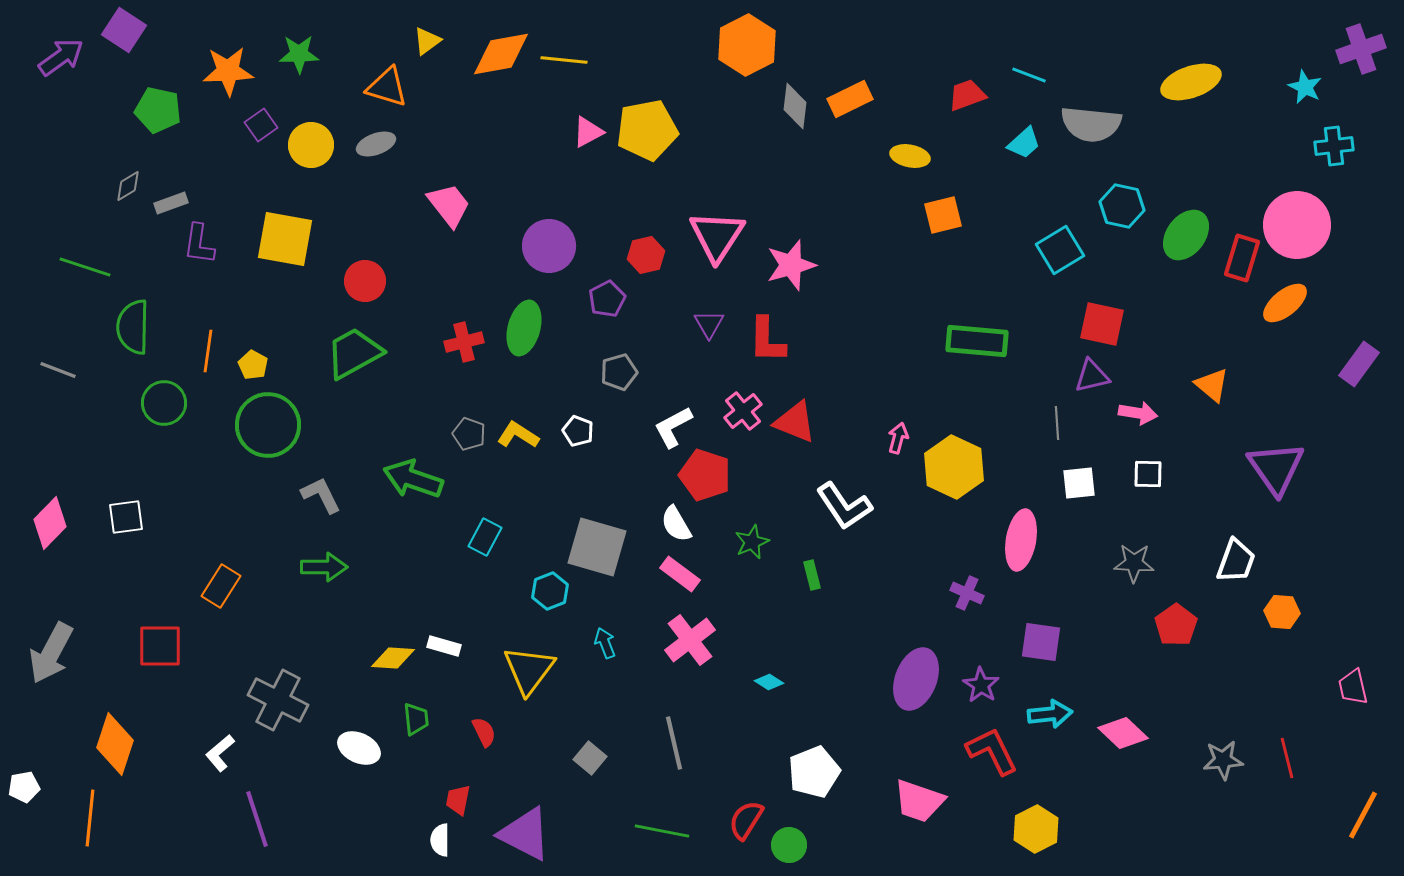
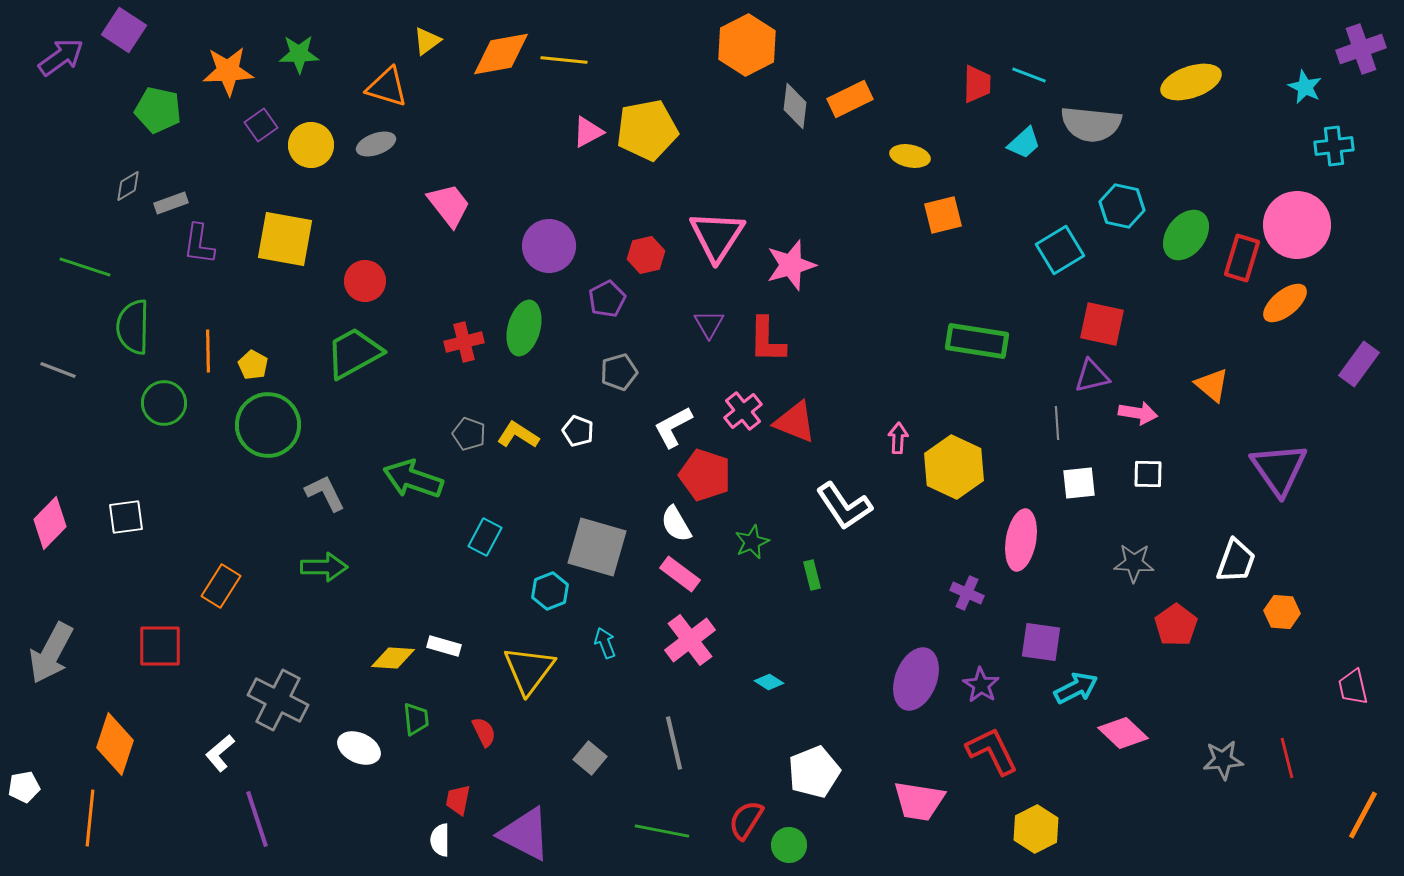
red trapezoid at (967, 95): moved 10 px right, 11 px up; rotated 111 degrees clockwise
green rectangle at (977, 341): rotated 4 degrees clockwise
orange line at (208, 351): rotated 9 degrees counterclockwise
pink arrow at (898, 438): rotated 12 degrees counterclockwise
purple triangle at (1276, 468): moved 3 px right, 1 px down
gray L-shape at (321, 495): moved 4 px right, 2 px up
cyan arrow at (1050, 714): moved 26 px right, 26 px up; rotated 21 degrees counterclockwise
pink trapezoid at (919, 801): rotated 10 degrees counterclockwise
